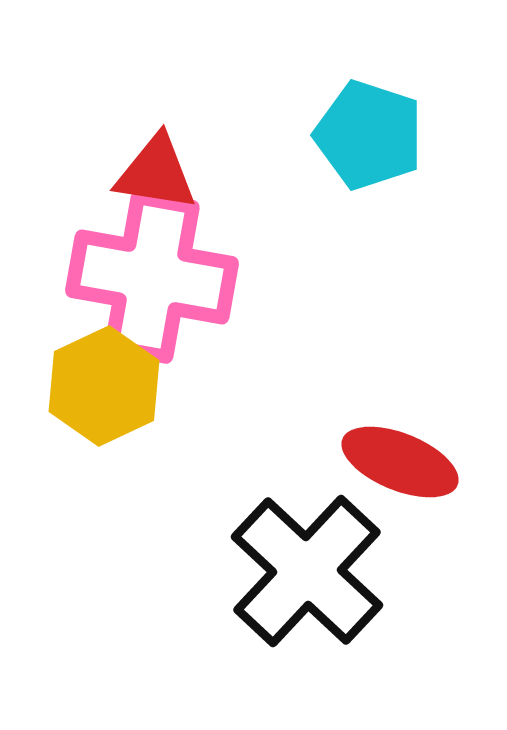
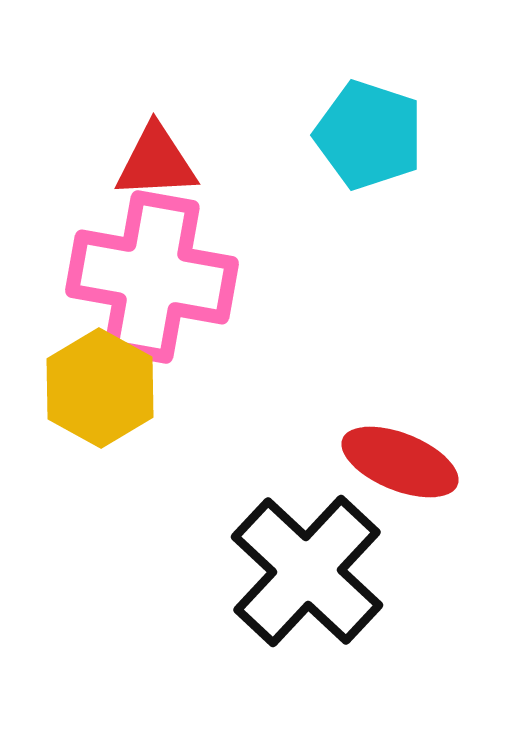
red triangle: moved 11 px up; rotated 12 degrees counterclockwise
yellow hexagon: moved 4 px left, 2 px down; rotated 6 degrees counterclockwise
